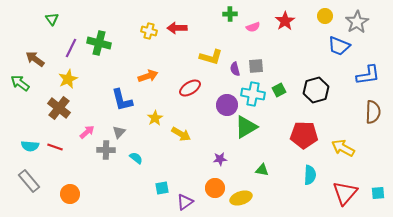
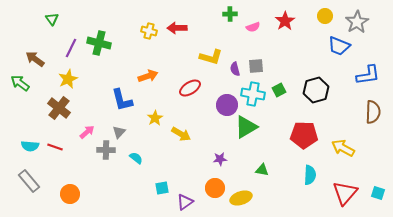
cyan square at (378, 193): rotated 24 degrees clockwise
